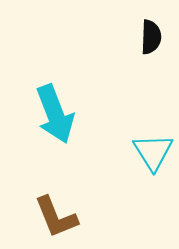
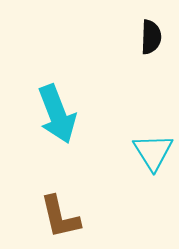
cyan arrow: moved 2 px right
brown L-shape: moved 4 px right; rotated 9 degrees clockwise
